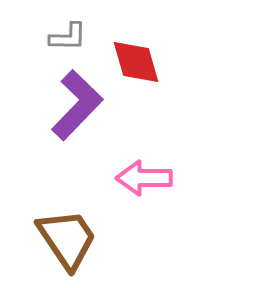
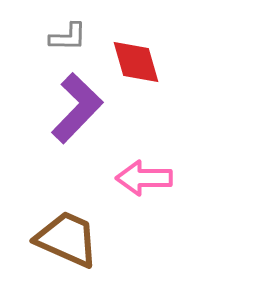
purple L-shape: moved 3 px down
brown trapezoid: rotated 32 degrees counterclockwise
